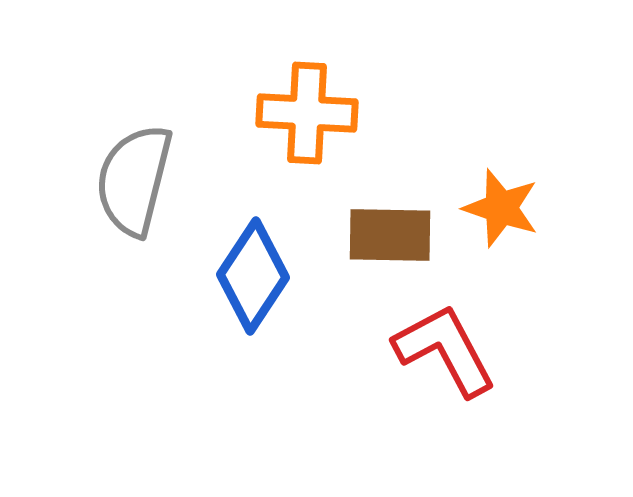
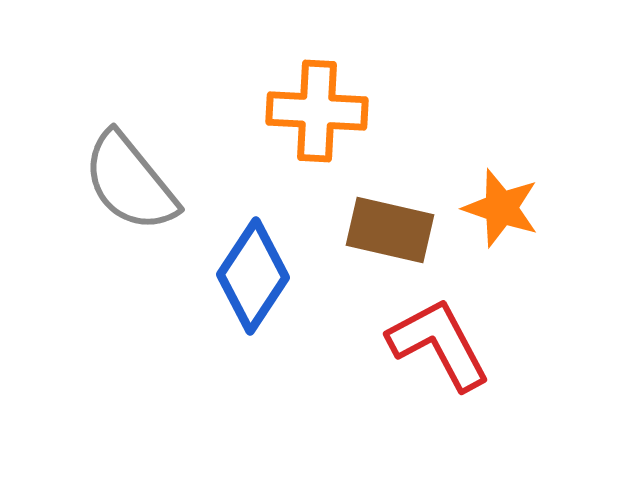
orange cross: moved 10 px right, 2 px up
gray semicircle: moved 4 px left, 2 px down; rotated 53 degrees counterclockwise
brown rectangle: moved 5 px up; rotated 12 degrees clockwise
red L-shape: moved 6 px left, 6 px up
